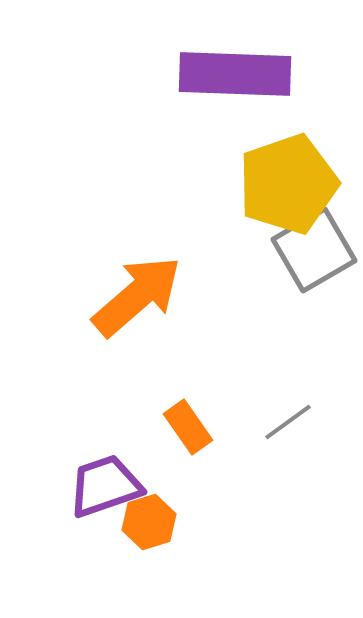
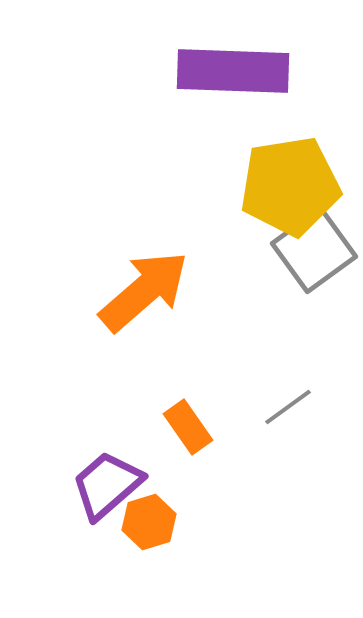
purple rectangle: moved 2 px left, 3 px up
yellow pentagon: moved 2 px right, 2 px down; rotated 10 degrees clockwise
gray square: rotated 6 degrees counterclockwise
orange arrow: moved 7 px right, 5 px up
gray line: moved 15 px up
purple trapezoid: moved 2 px right, 1 px up; rotated 22 degrees counterclockwise
